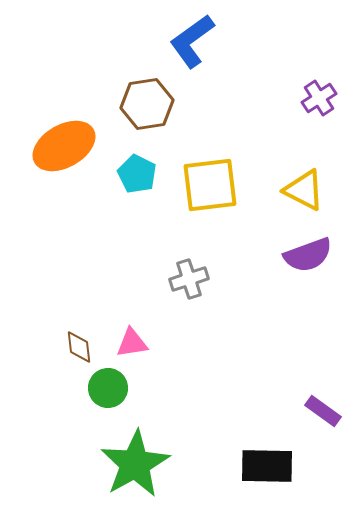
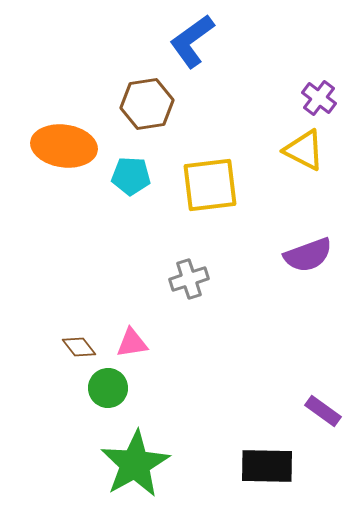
purple cross: rotated 20 degrees counterclockwise
orange ellipse: rotated 38 degrees clockwise
cyan pentagon: moved 6 px left, 2 px down; rotated 24 degrees counterclockwise
yellow triangle: moved 40 px up
brown diamond: rotated 32 degrees counterclockwise
